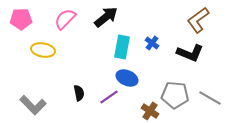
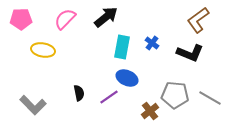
brown cross: rotated 18 degrees clockwise
